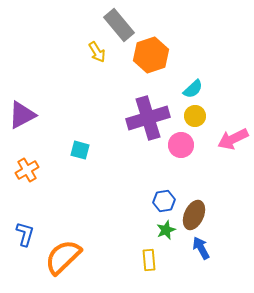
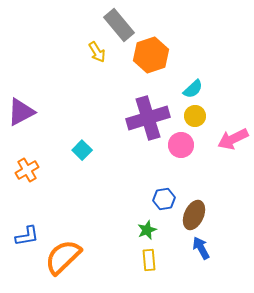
purple triangle: moved 1 px left, 3 px up
cyan square: moved 2 px right; rotated 30 degrees clockwise
blue hexagon: moved 2 px up
green star: moved 19 px left
blue L-shape: moved 2 px right, 2 px down; rotated 65 degrees clockwise
